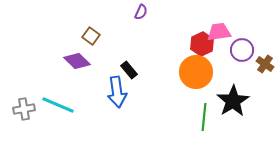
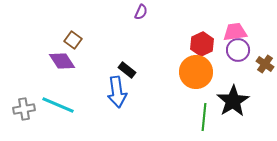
pink trapezoid: moved 16 px right
brown square: moved 18 px left, 4 px down
purple circle: moved 4 px left
purple diamond: moved 15 px left; rotated 12 degrees clockwise
black rectangle: moved 2 px left; rotated 12 degrees counterclockwise
